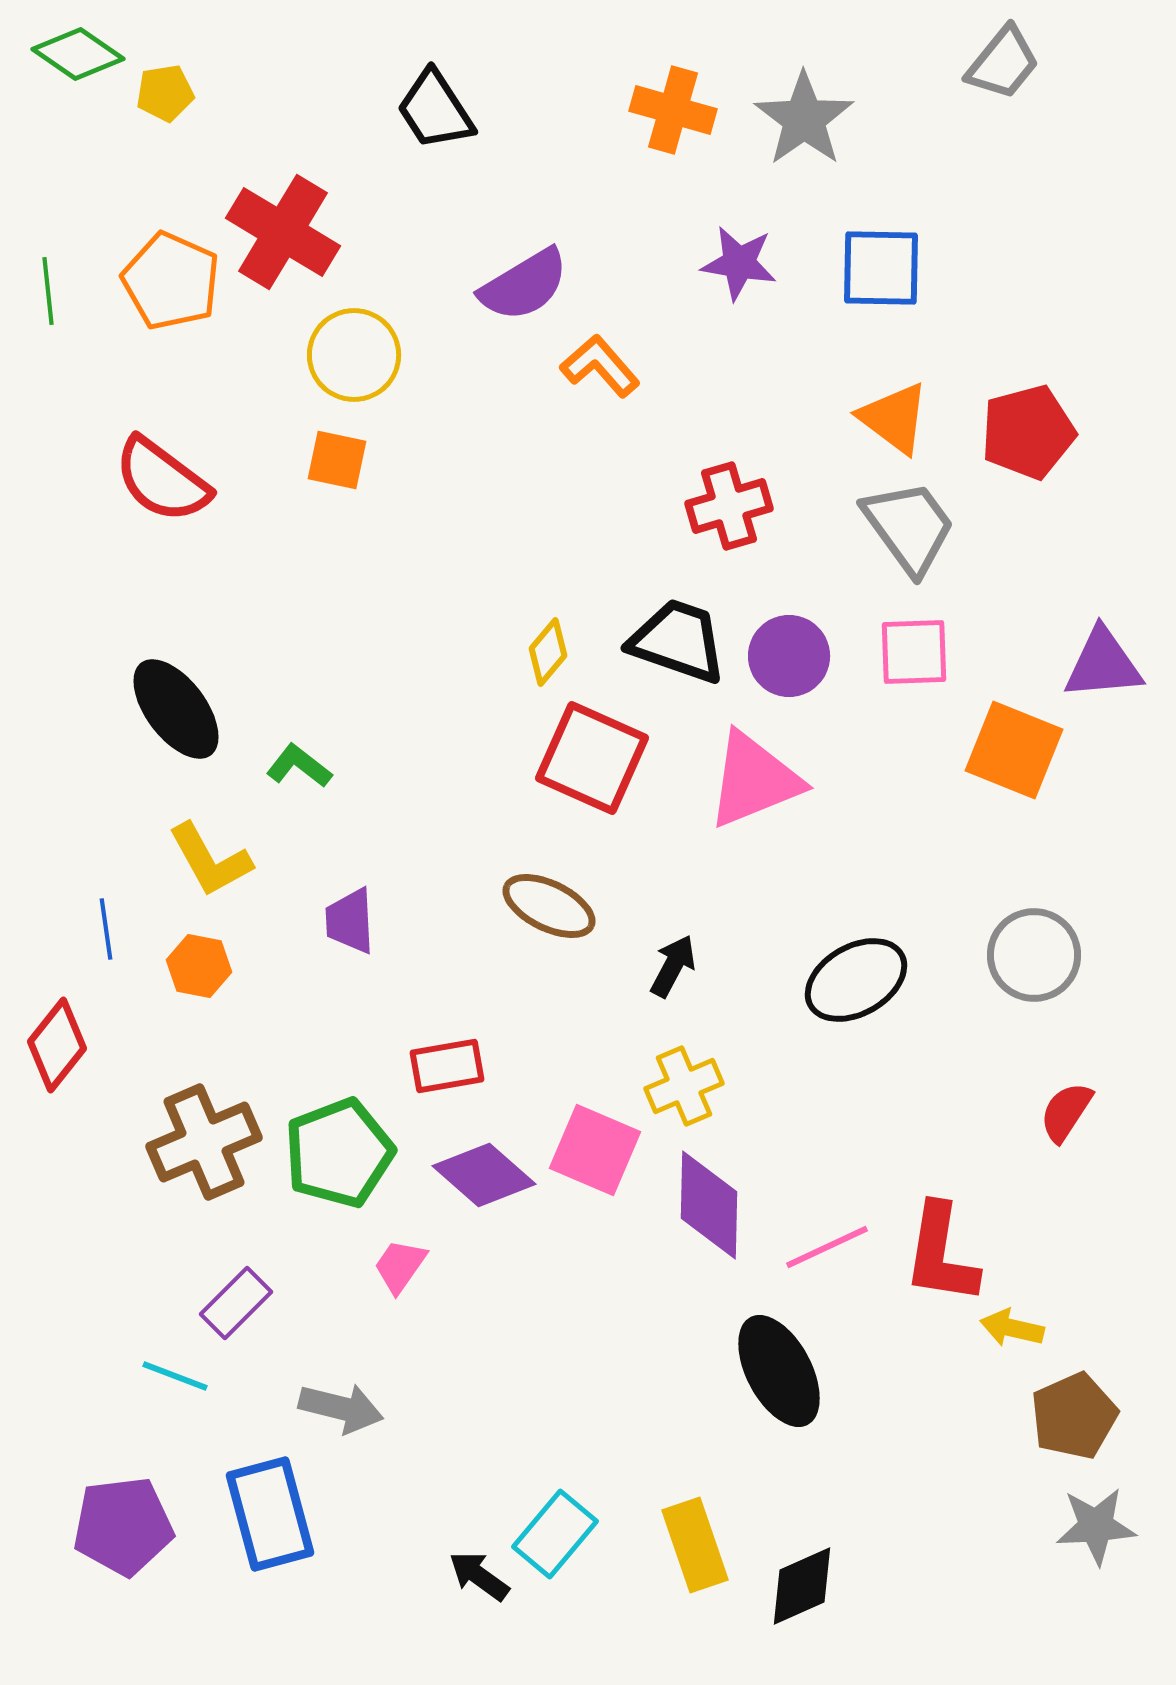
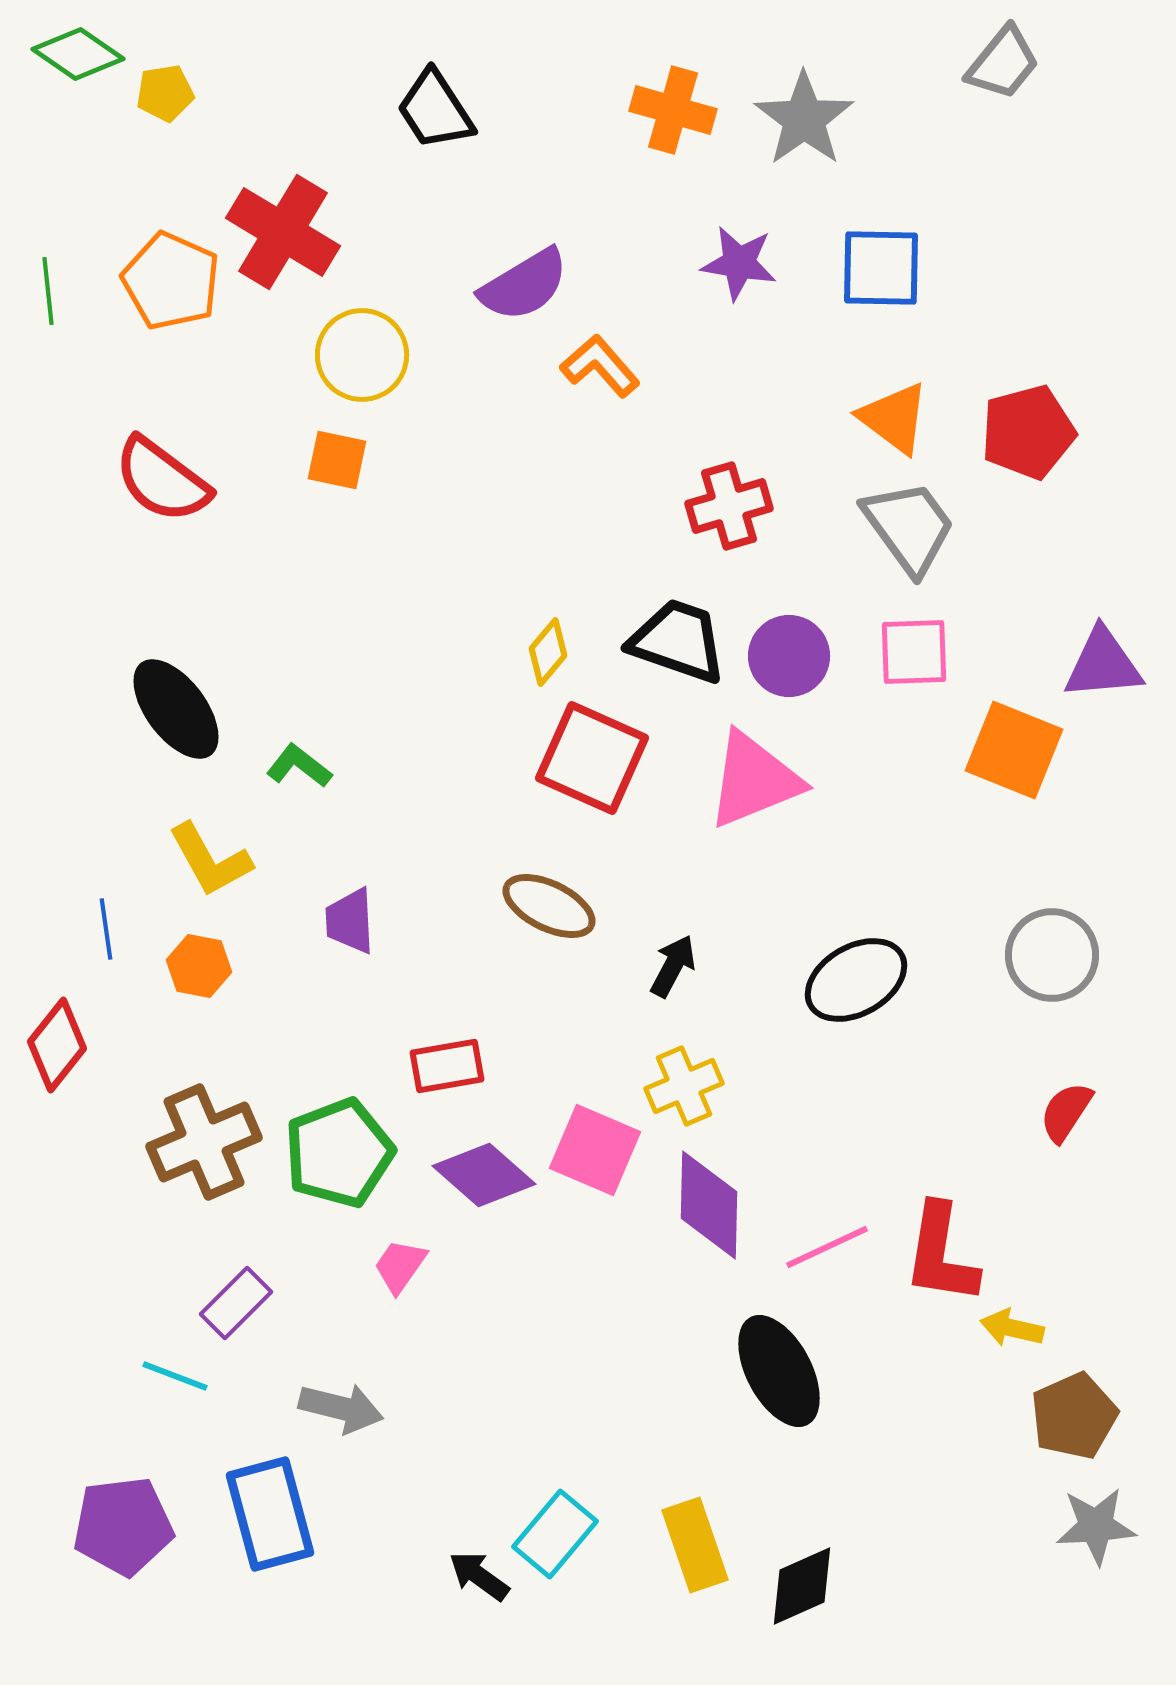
yellow circle at (354, 355): moved 8 px right
gray circle at (1034, 955): moved 18 px right
